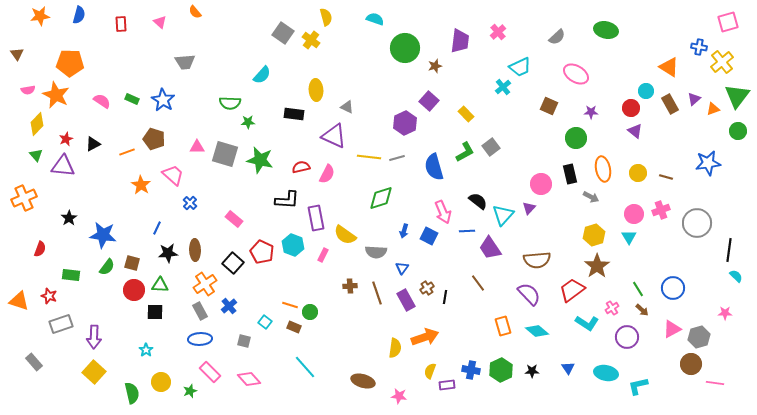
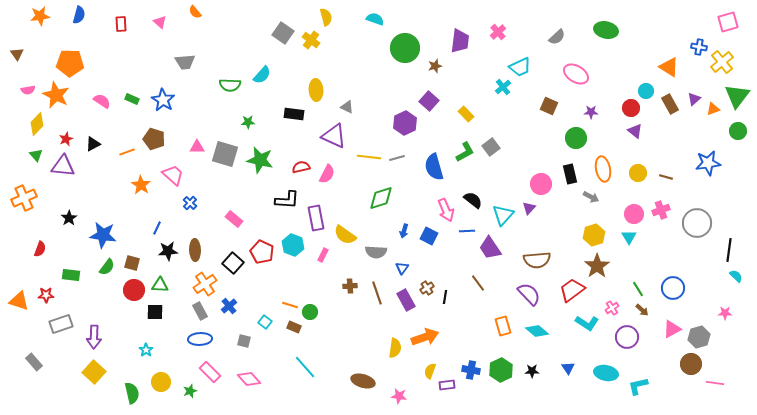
green semicircle at (230, 103): moved 18 px up
black semicircle at (478, 201): moved 5 px left, 1 px up
pink arrow at (443, 212): moved 3 px right, 2 px up
black star at (168, 253): moved 2 px up
red star at (49, 296): moved 3 px left, 1 px up; rotated 21 degrees counterclockwise
